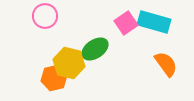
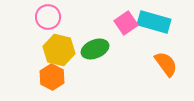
pink circle: moved 3 px right, 1 px down
green ellipse: rotated 12 degrees clockwise
yellow hexagon: moved 10 px left, 13 px up
orange hexagon: moved 2 px left, 1 px up; rotated 20 degrees counterclockwise
